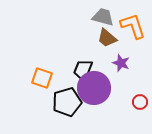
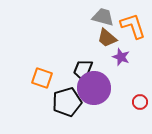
purple star: moved 6 px up
